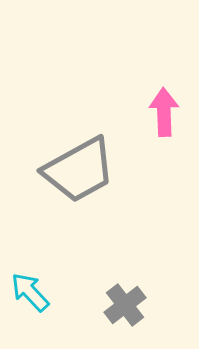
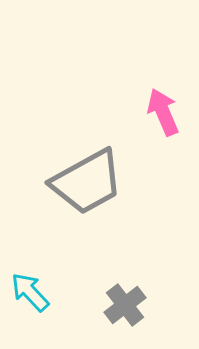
pink arrow: moved 1 px left; rotated 21 degrees counterclockwise
gray trapezoid: moved 8 px right, 12 px down
